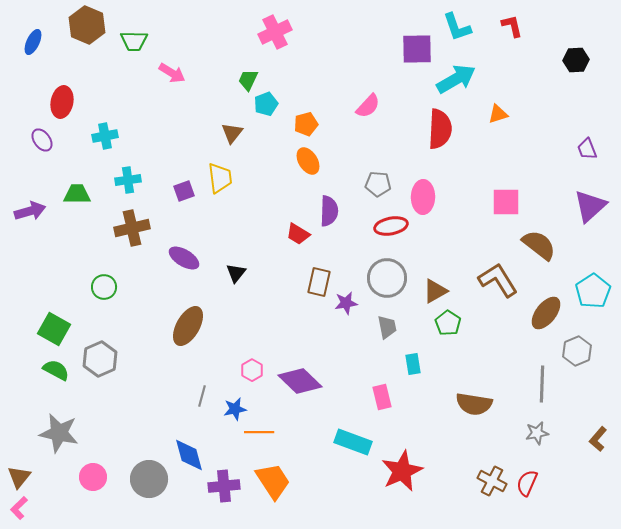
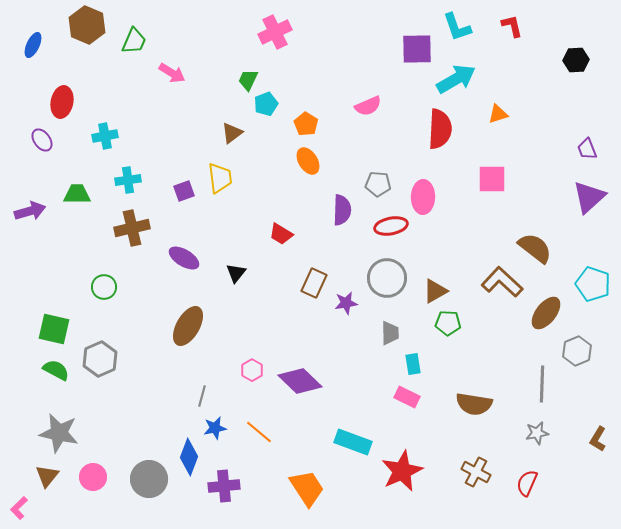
green trapezoid at (134, 41): rotated 68 degrees counterclockwise
blue ellipse at (33, 42): moved 3 px down
pink semicircle at (368, 106): rotated 24 degrees clockwise
orange pentagon at (306, 124): rotated 25 degrees counterclockwise
brown triangle at (232, 133): rotated 15 degrees clockwise
pink square at (506, 202): moved 14 px left, 23 px up
purple triangle at (590, 206): moved 1 px left, 9 px up
purple semicircle at (329, 211): moved 13 px right, 1 px up
red trapezoid at (298, 234): moved 17 px left
brown semicircle at (539, 245): moved 4 px left, 3 px down
brown L-shape at (498, 280): moved 4 px right, 2 px down; rotated 15 degrees counterclockwise
brown rectangle at (319, 282): moved 5 px left, 1 px down; rotated 12 degrees clockwise
cyan pentagon at (593, 291): moved 7 px up; rotated 20 degrees counterclockwise
green pentagon at (448, 323): rotated 30 degrees counterclockwise
gray trapezoid at (387, 327): moved 3 px right, 6 px down; rotated 10 degrees clockwise
green square at (54, 329): rotated 16 degrees counterclockwise
pink rectangle at (382, 397): moved 25 px right; rotated 50 degrees counterclockwise
blue star at (235, 409): moved 20 px left, 19 px down
orange line at (259, 432): rotated 40 degrees clockwise
brown L-shape at (598, 439): rotated 10 degrees counterclockwise
blue diamond at (189, 455): moved 2 px down; rotated 36 degrees clockwise
brown triangle at (19, 477): moved 28 px right, 1 px up
orange trapezoid at (273, 481): moved 34 px right, 7 px down
brown cross at (492, 481): moved 16 px left, 9 px up
